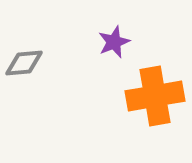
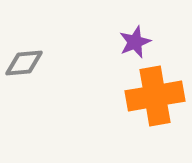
purple star: moved 21 px right
